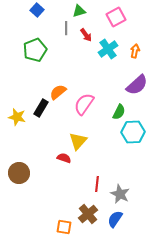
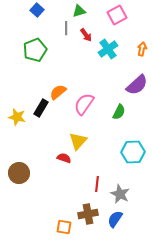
pink square: moved 1 px right, 2 px up
orange arrow: moved 7 px right, 2 px up
cyan hexagon: moved 20 px down
brown cross: rotated 30 degrees clockwise
